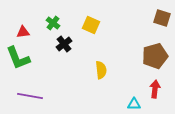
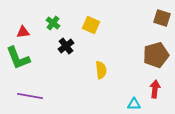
black cross: moved 2 px right, 2 px down
brown pentagon: moved 1 px right, 1 px up
